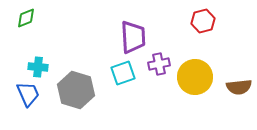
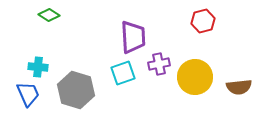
green diamond: moved 23 px right, 3 px up; rotated 55 degrees clockwise
